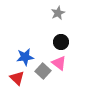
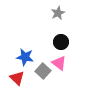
blue star: rotated 18 degrees clockwise
